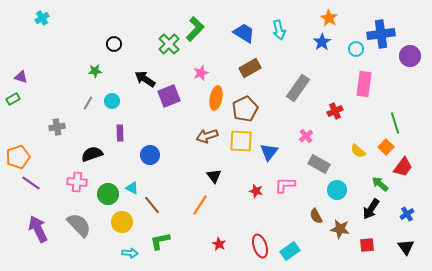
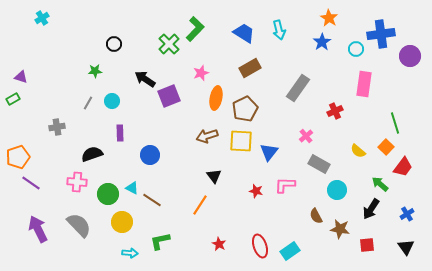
brown line at (152, 205): moved 5 px up; rotated 18 degrees counterclockwise
